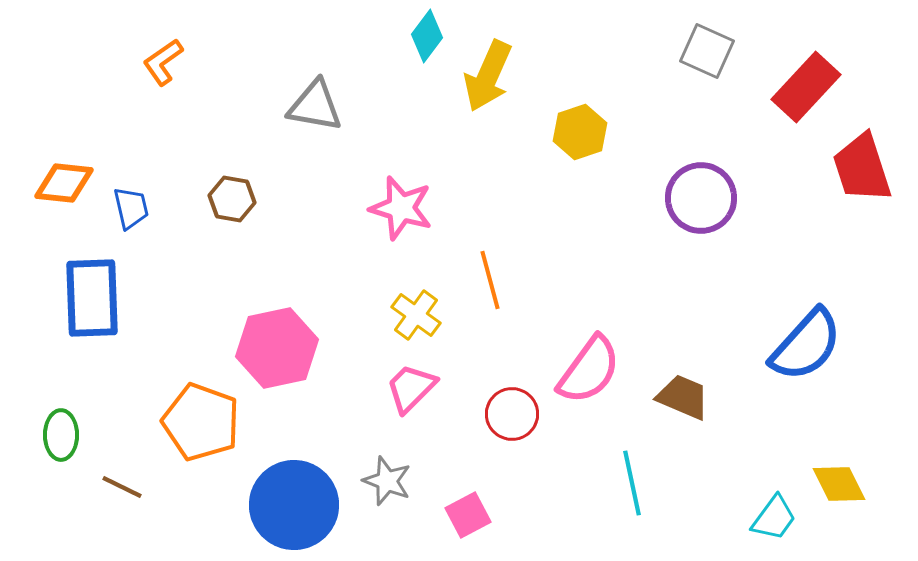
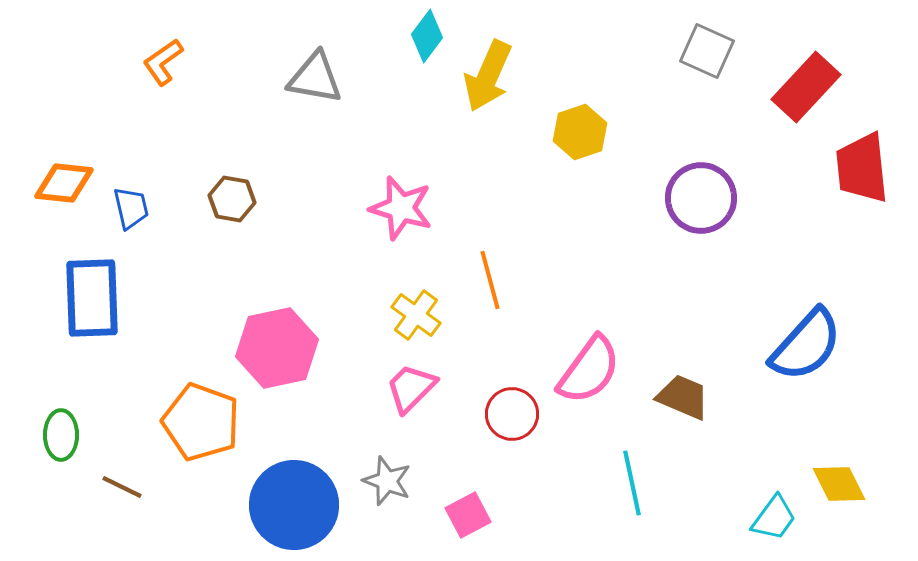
gray triangle: moved 28 px up
red trapezoid: rotated 12 degrees clockwise
